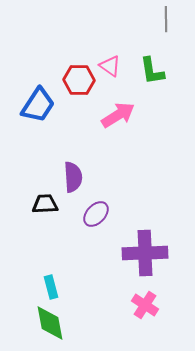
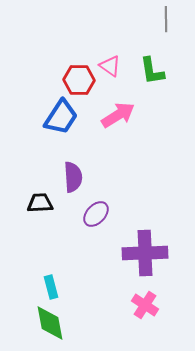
blue trapezoid: moved 23 px right, 12 px down
black trapezoid: moved 5 px left, 1 px up
